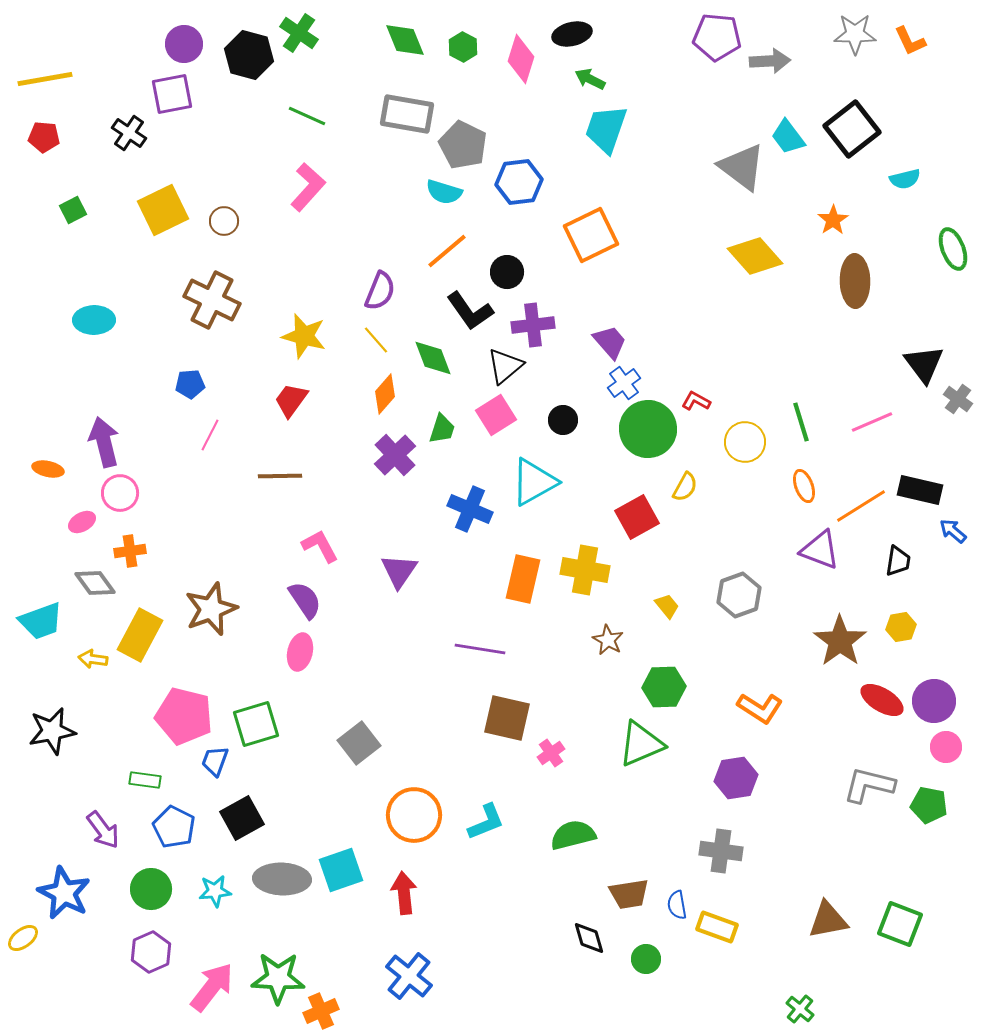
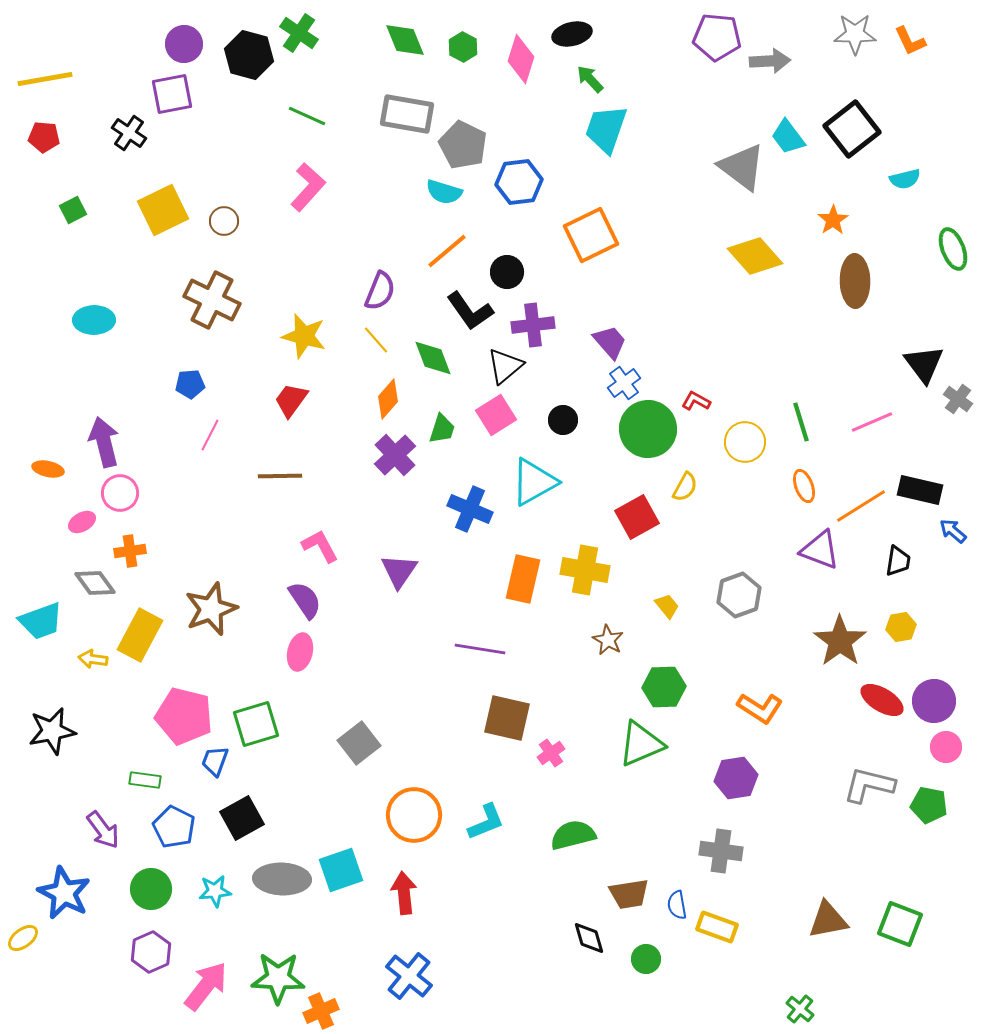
green arrow at (590, 79): rotated 20 degrees clockwise
orange diamond at (385, 394): moved 3 px right, 5 px down
pink arrow at (212, 987): moved 6 px left, 1 px up
